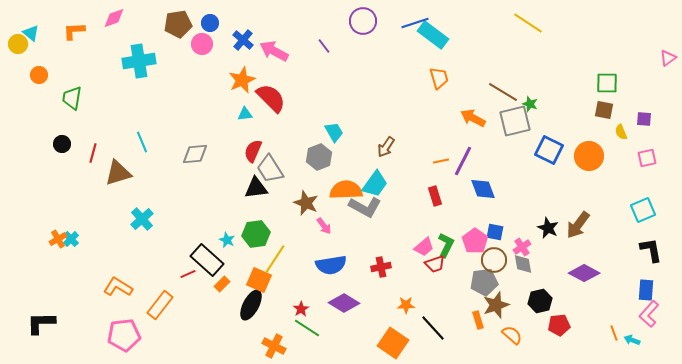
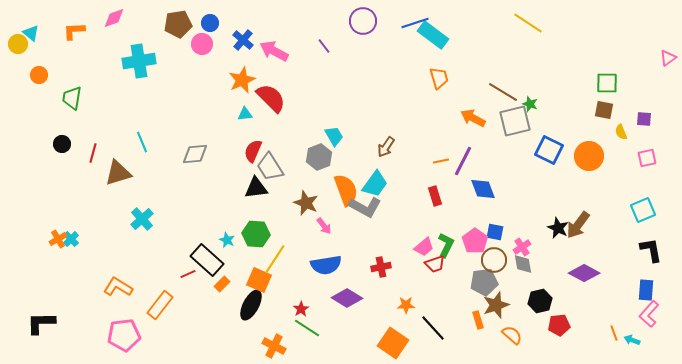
cyan trapezoid at (334, 132): moved 4 px down
gray trapezoid at (270, 169): moved 2 px up
orange semicircle at (346, 190): rotated 72 degrees clockwise
black star at (548, 228): moved 10 px right
green hexagon at (256, 234): rotated 12 degrees clockwise
blue semicircle at (331, 265): moved 5 px left
purple diamond at (344, 303): moved 3 px right, 5 px up
